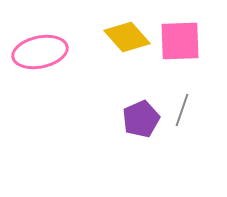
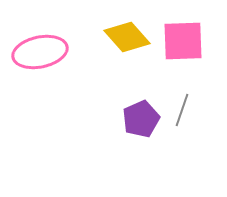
pink square: moved 3 px right
